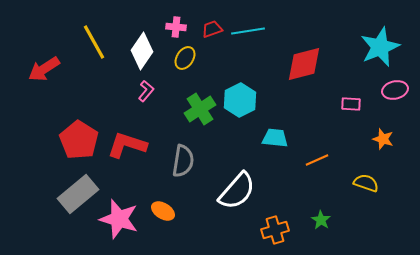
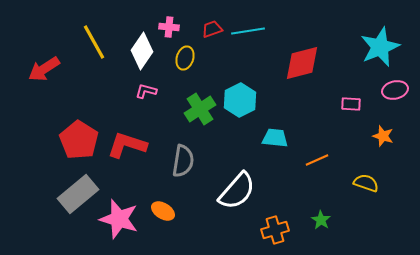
pink cross: moved 7 px left
yellow ellipse: rotated 15 degrees counterclockwise
red diamond: moved 2 px left, 1 px up
pink L-shape: rotated 115 degrees counterclockwise
orange star: moved 3 px up
